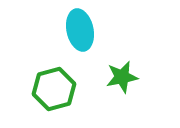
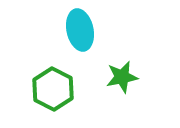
green hexagon: moved 1 px left; rotated 18 degrees counterclockwise
